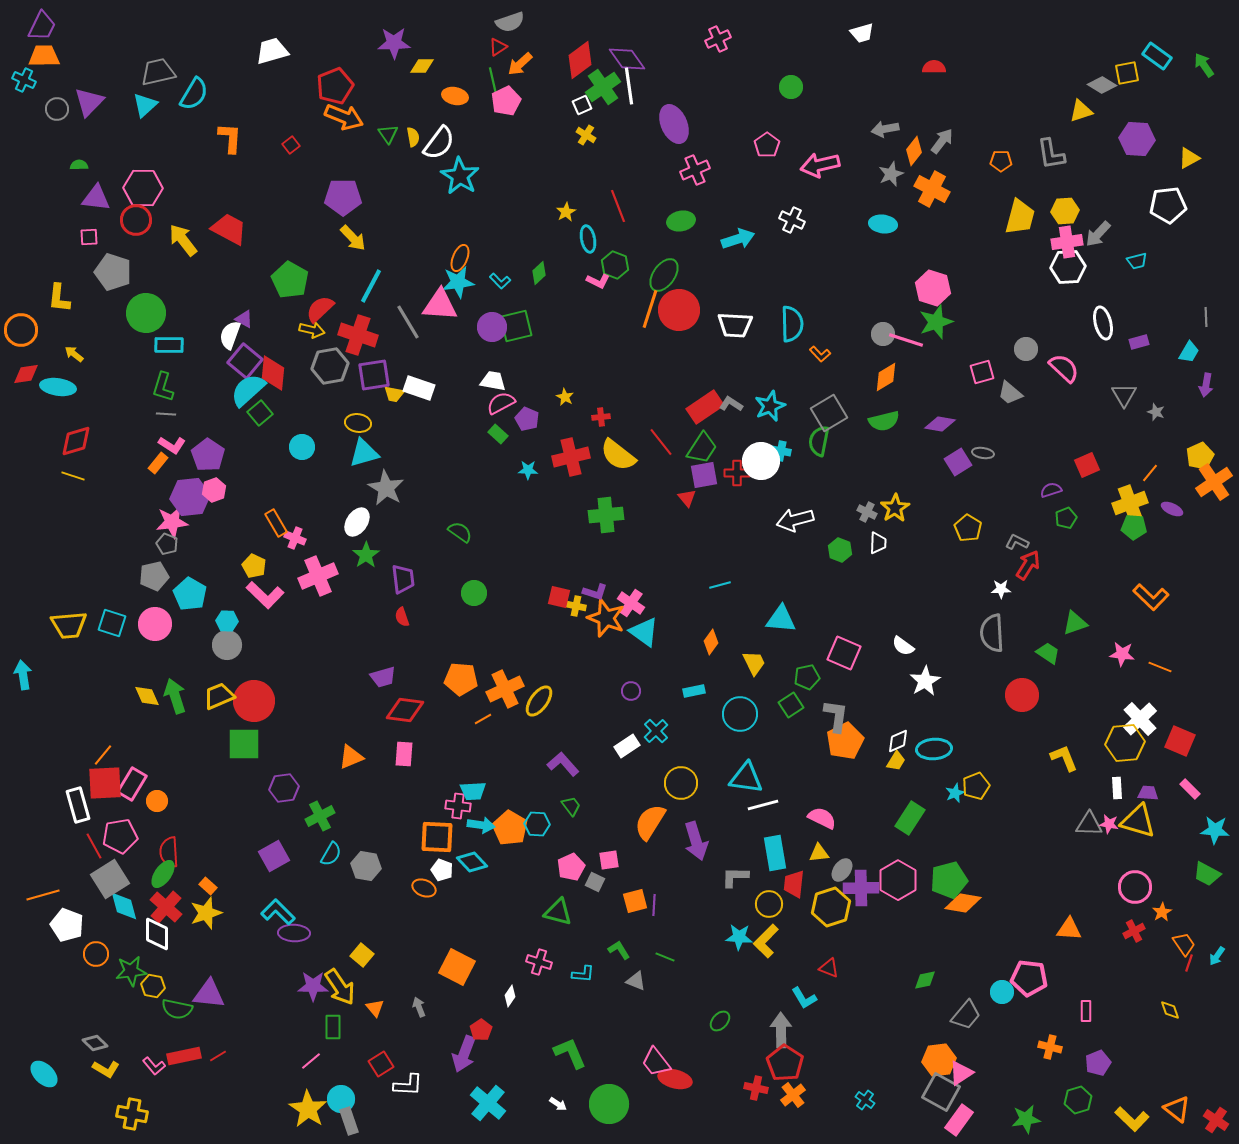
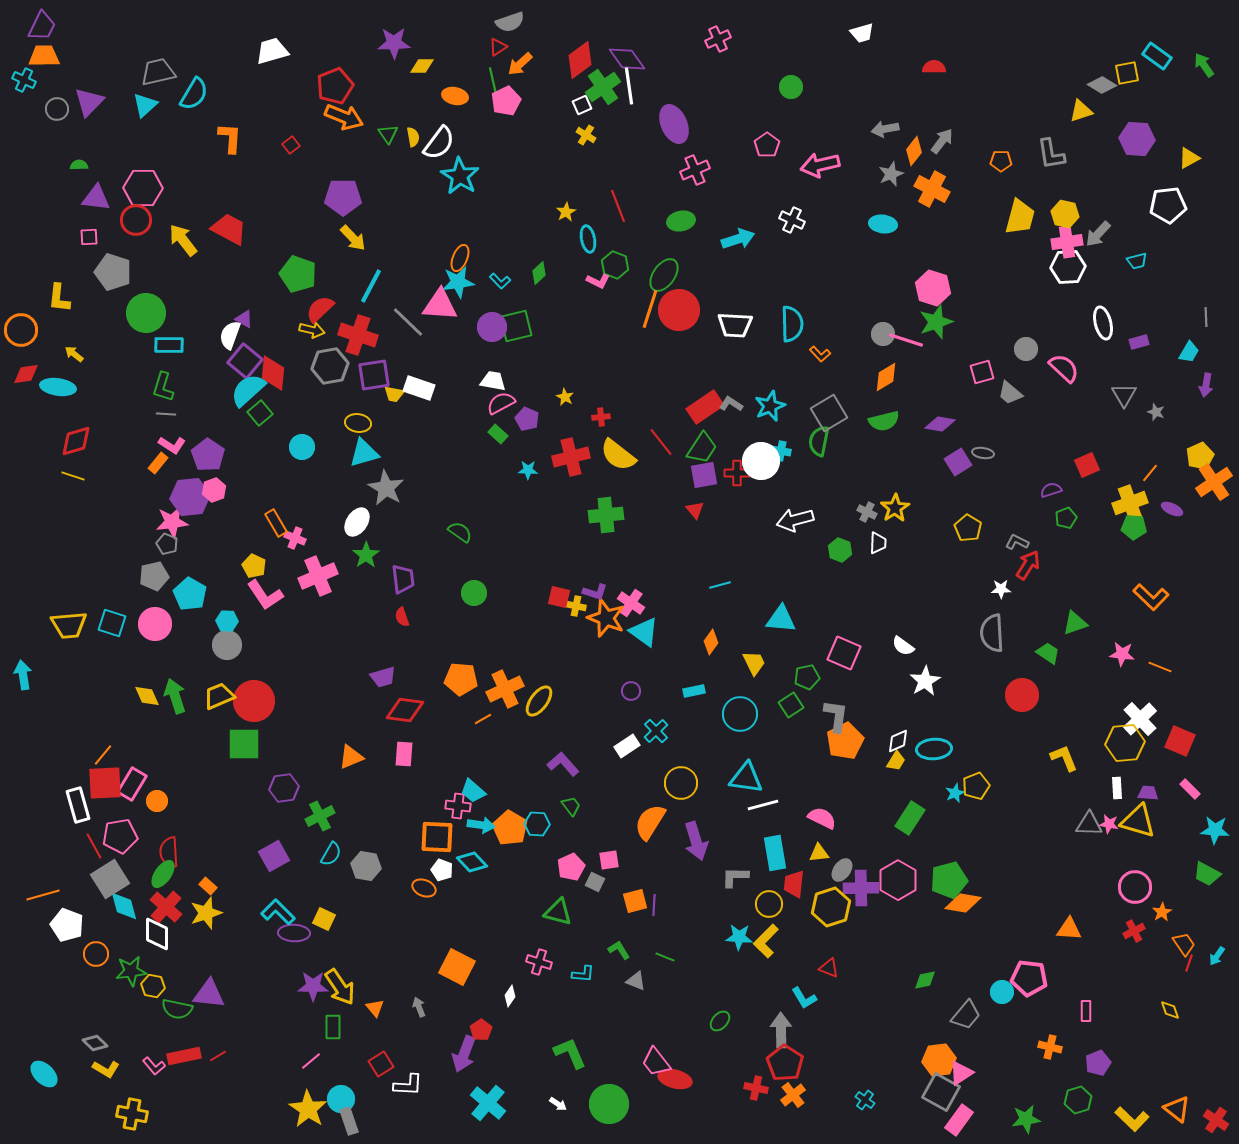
yellow hexagon at (1065, 211): moved 3 px down; rotated 16 degrees clockwise
green pentagon at (290, 280): moved 8 px right, 6 px up; rotated 9 degrees counterclockwise
gray line at (408, 322): rotated 15 degrees counterclockwise
red triangle at (687, 498): moved 8 px right, 12 px down
pink L-shape at (265, 595): rotated 12 degrees clockwise
cyan trapezoid at (473, 791): rotated 44 degrees clockwise
yellow square at (362, 955): moved 38 px left, 36 px up; rotated 15 degrees counterclockwise
